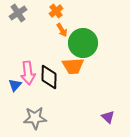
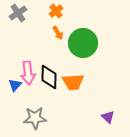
orange arrow: moved 4 px left, 3 px down
orange trapezoid: moved 16 px down
